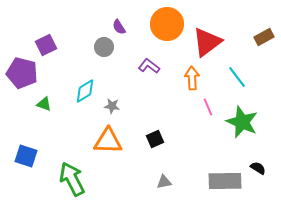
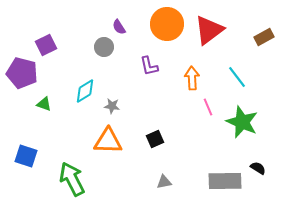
red triangle: moved 2 px right, 12 px up
purple L-shape: rotated 140 degrees counterclockwise
